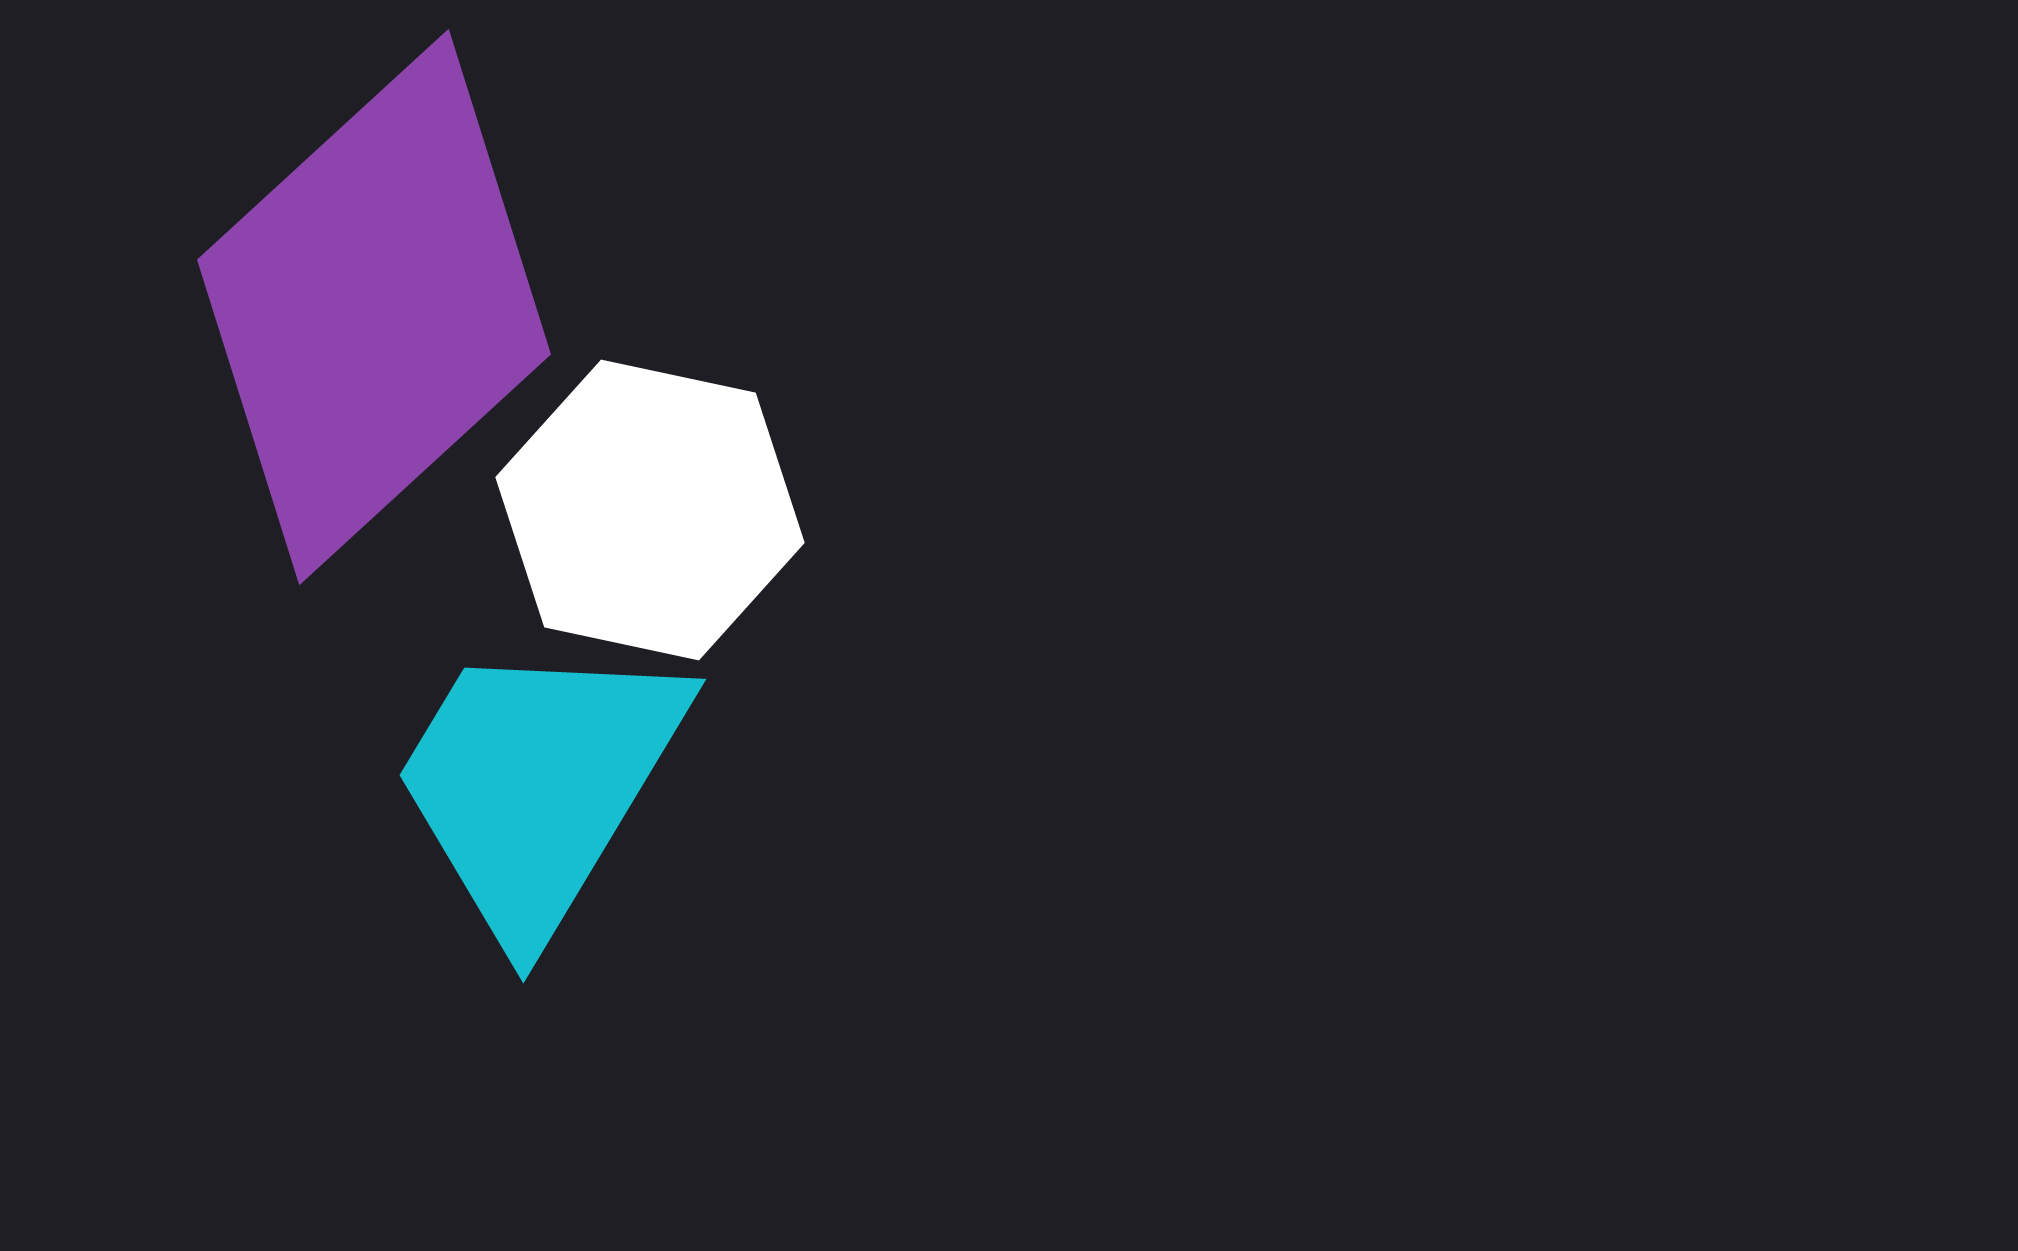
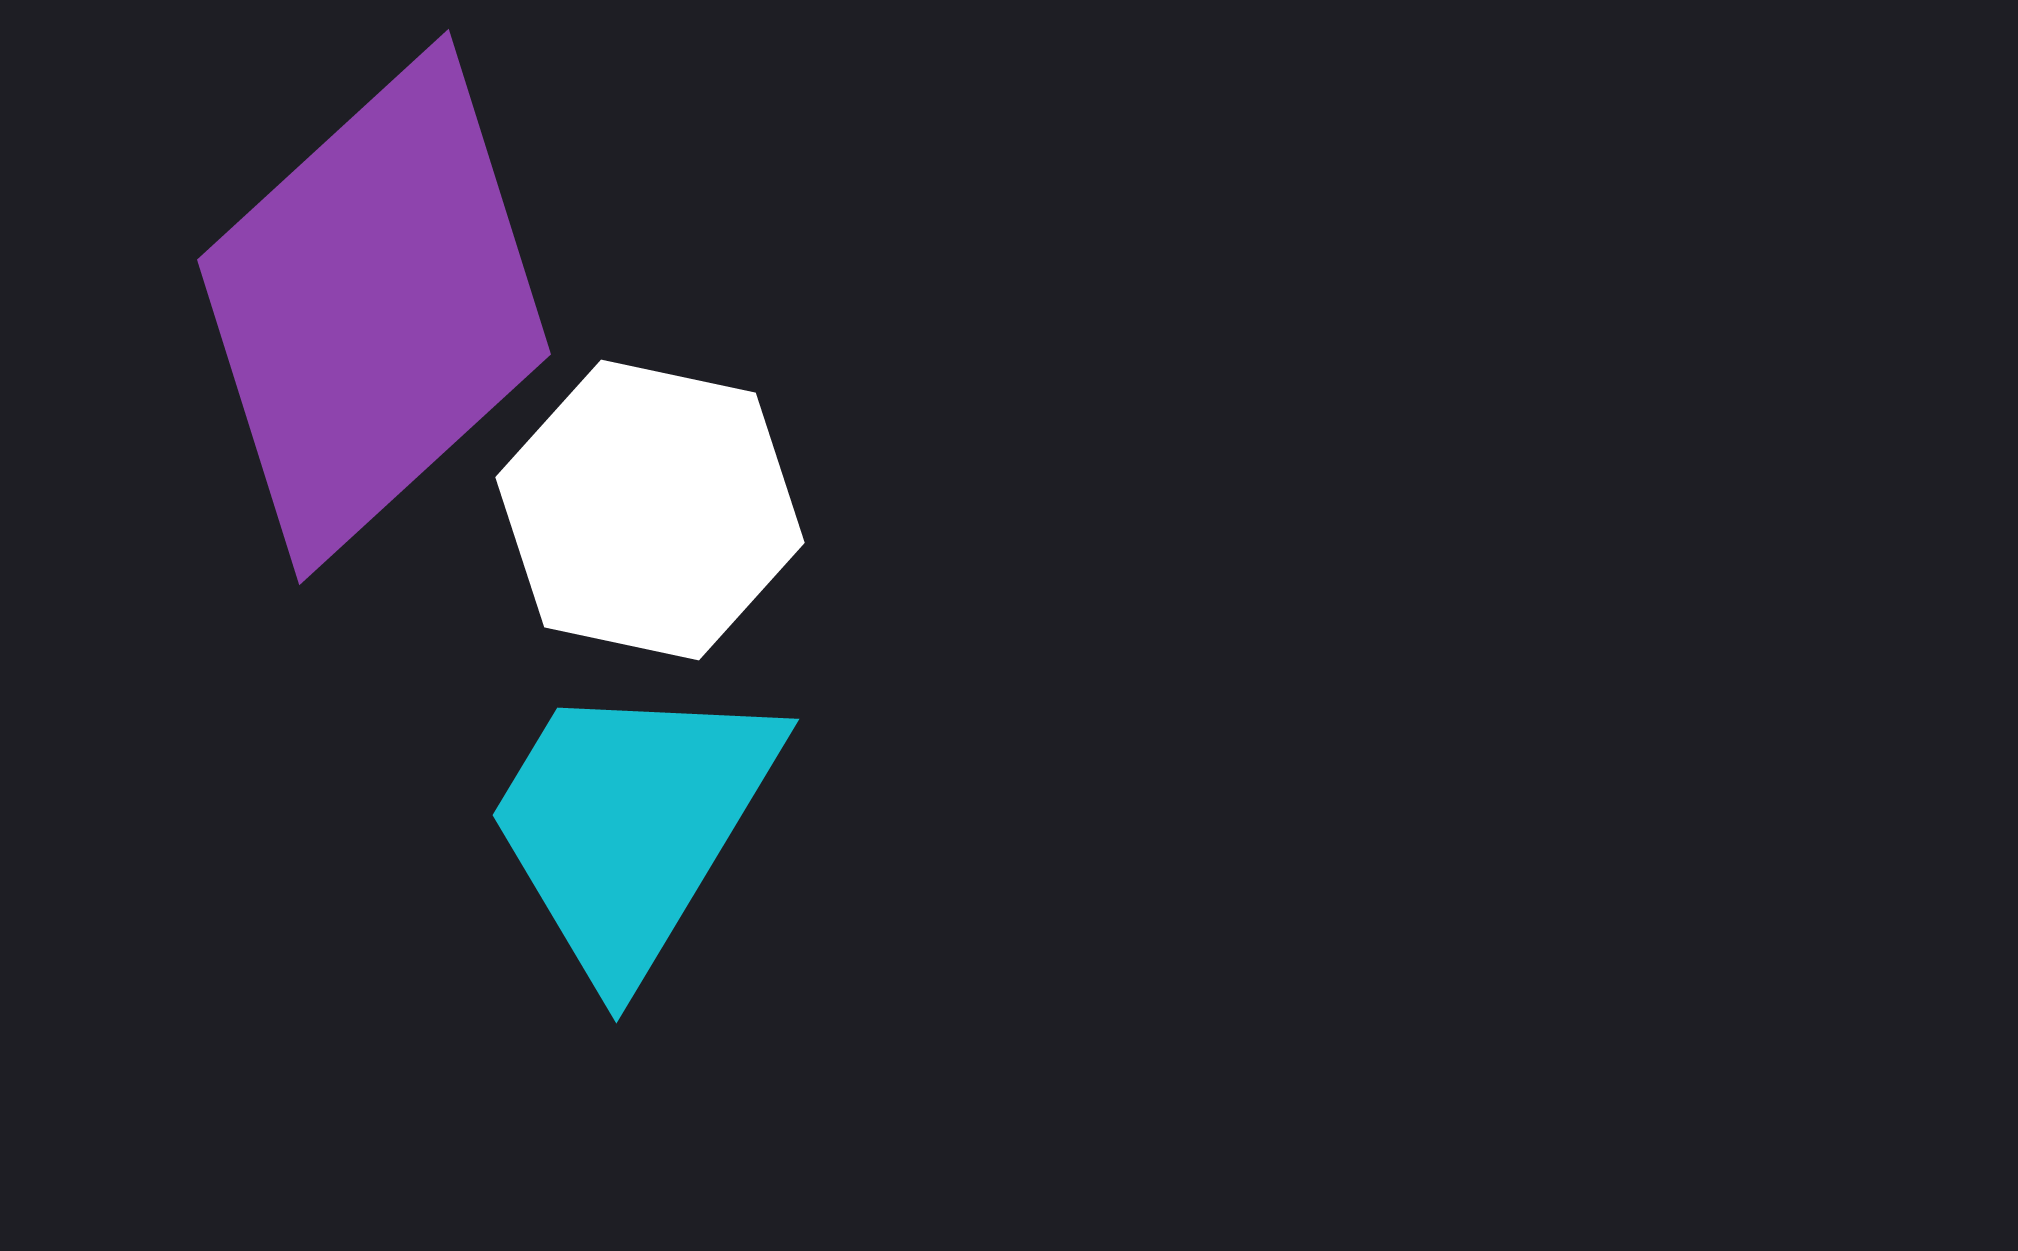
cyan trapezoid: moved 93 px right, 40 px down
